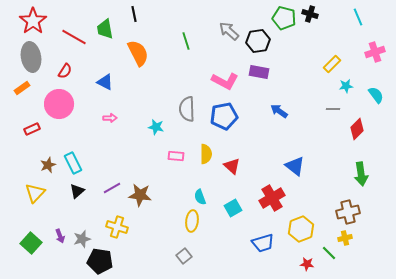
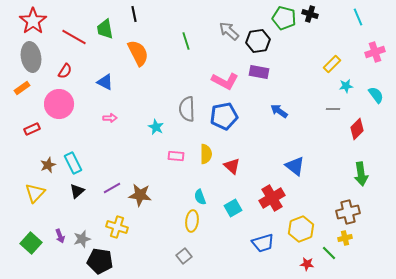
cyan star at (156, 127): rotated 14 degrees clockwise
